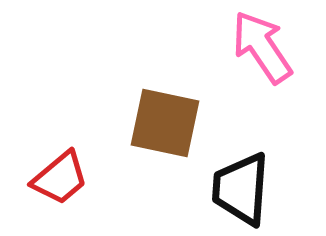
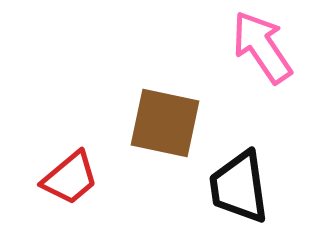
red trapezoid: moved 10 px right
black trapezoid: moved 2 px left, 2 px up; rotated 12 degrees counterclockwise
